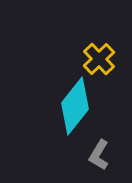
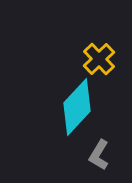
cyan diamond: moved 2 px right, 1 px down; rotated 4 degrees clockwise
